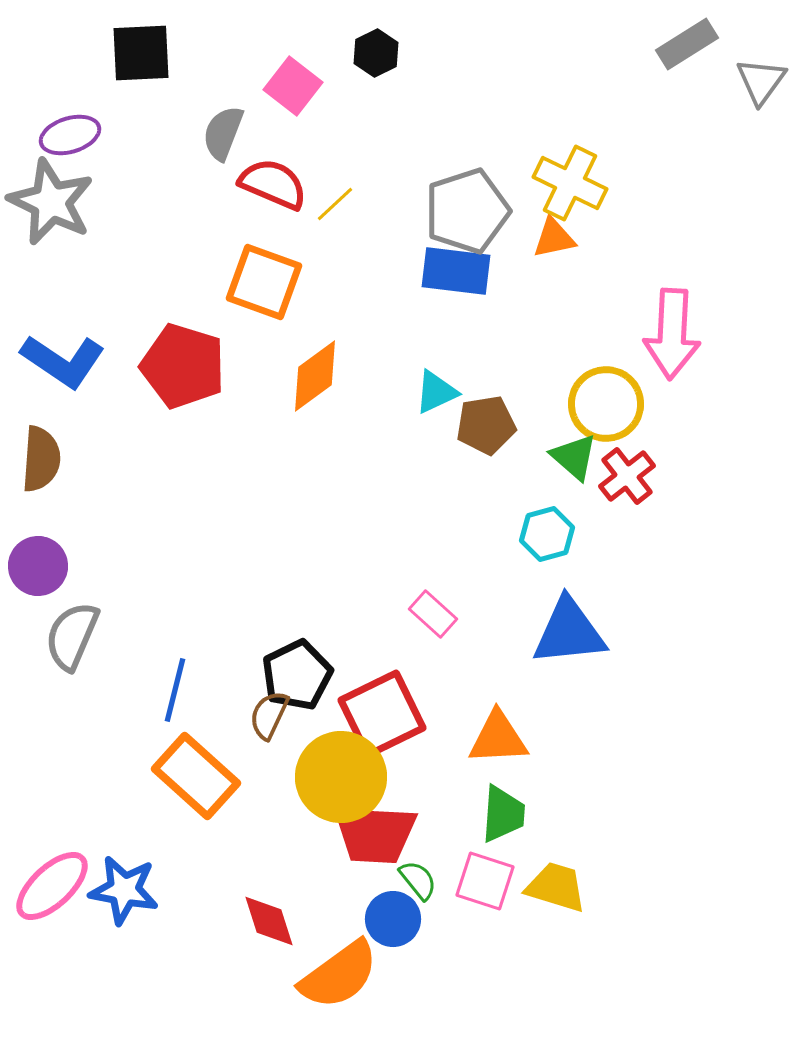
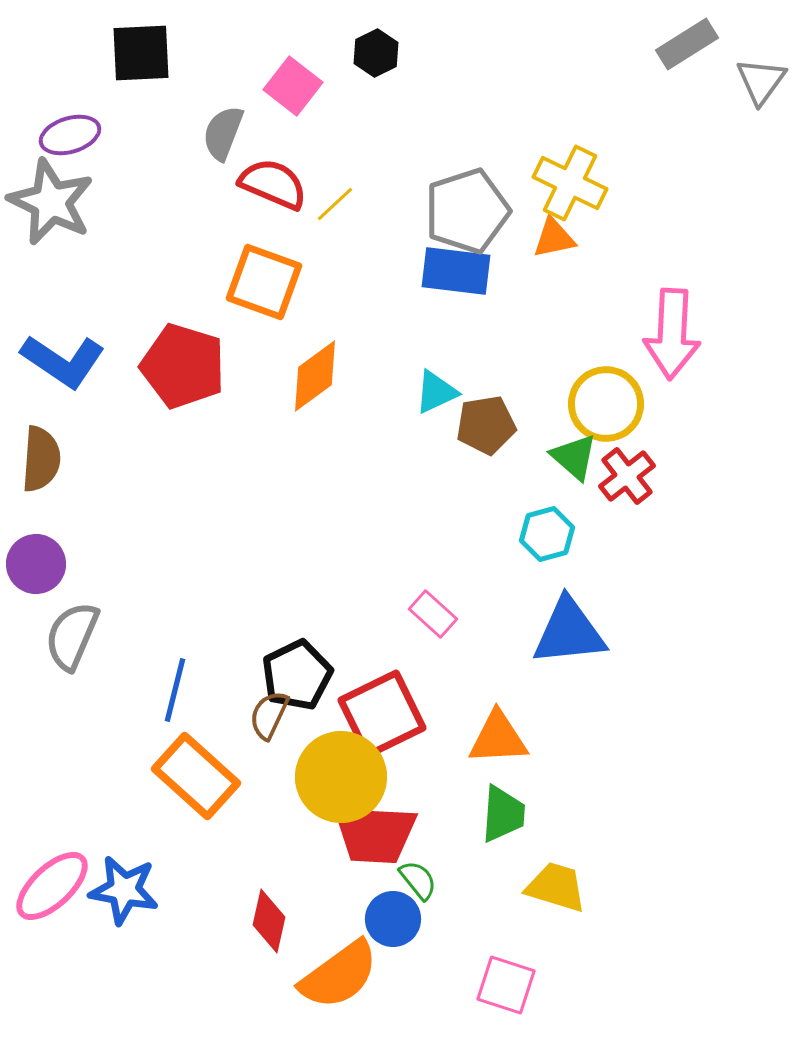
purple circle at (38, 566): moved 2 px left, 2 px up
pink square at (485, 881): moved 21 px right, 104 px down
red diamond at (269, 921): rotated 30 degrees clockwise
